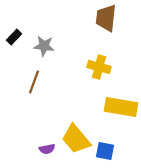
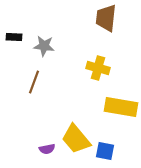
black rectangle: rotated 49 degrees clockwise
yellow cross: moved 1 px left, 1 px down
